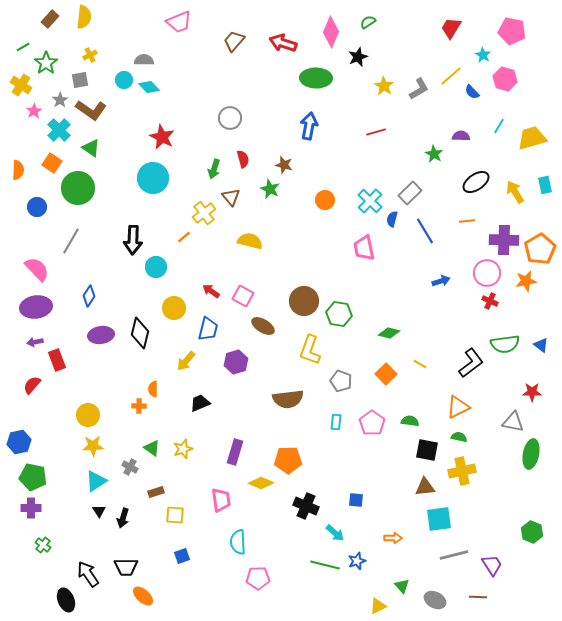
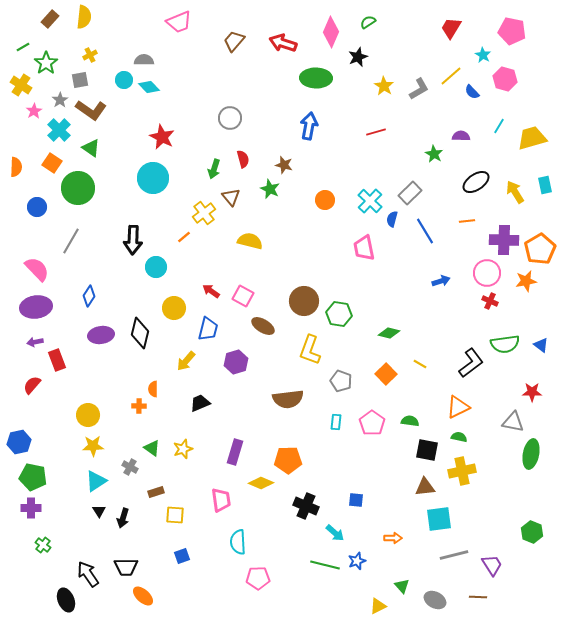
orange semicircle at (18, 170): moved 2 px left, 3 px up
